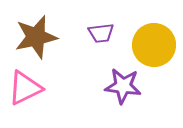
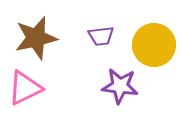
purple trapezoid: moved 3 px down
brown star: moved 1 px down
purple star: moved 3 px left
